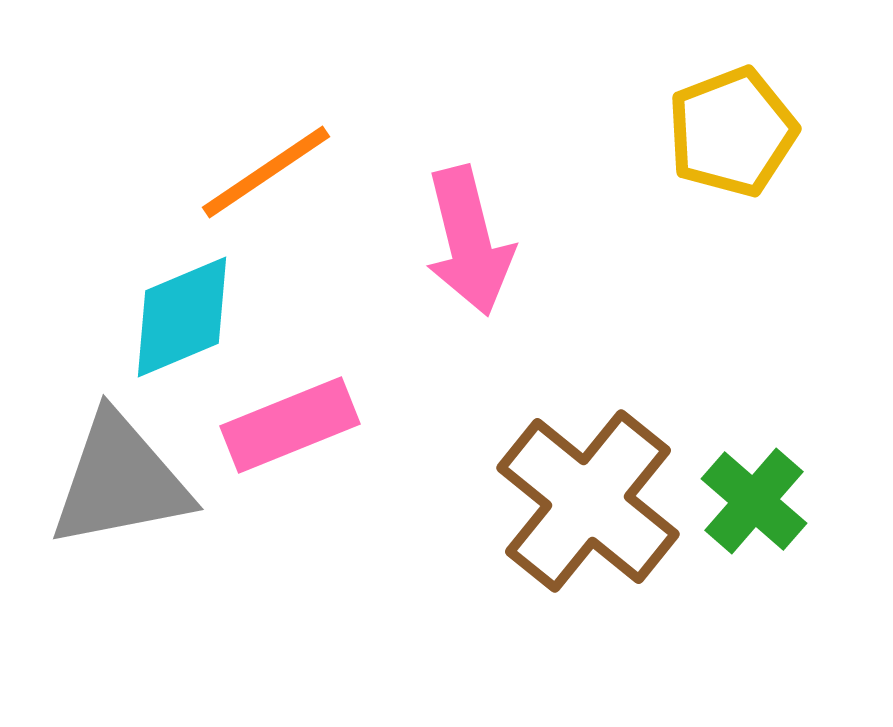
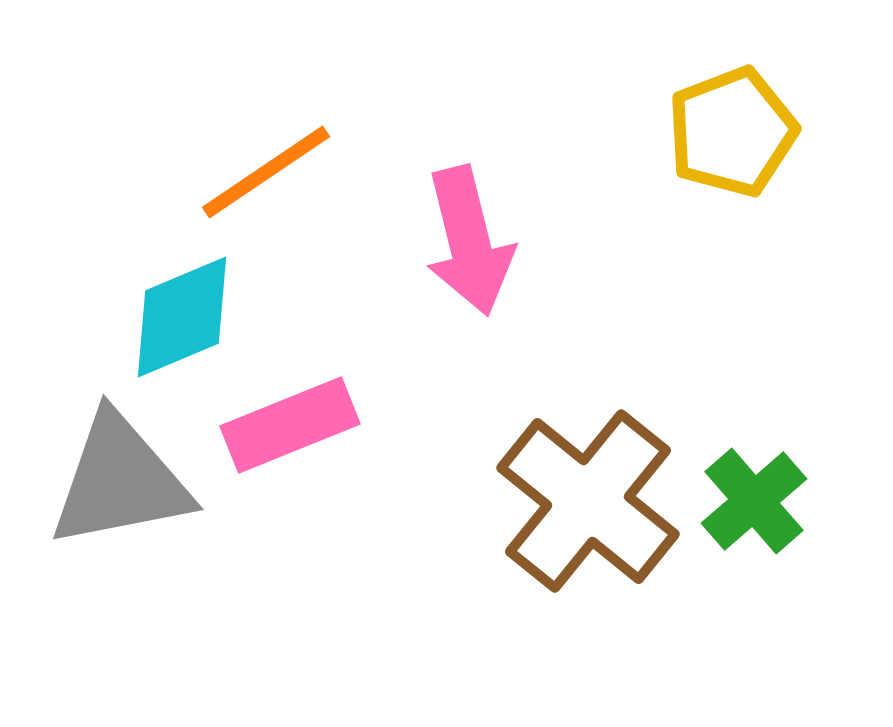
green cross: rotated 8 degrees clockwise
